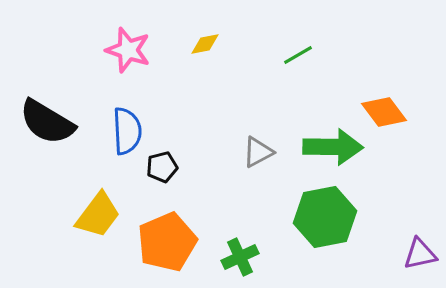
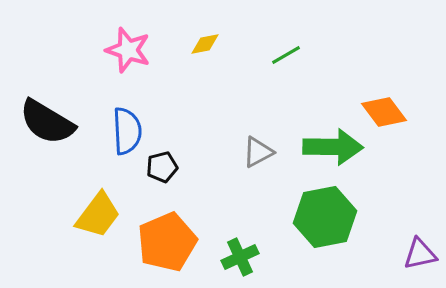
green line: moved 12 px left
